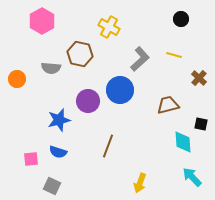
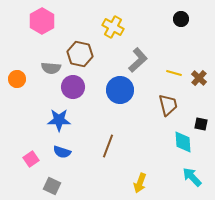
yellow cross: moved 4 px right
yellow line: moved 18 px down
gray L-shape: moved 2 px left, 1 px down
purple circle: moved 15 px left, 14 px up
brown trapezoid: rotated 90 degrees clockwise
blue star: rotated 15 degrees clockwise
blue semicircle: moved 4 px right
pink square: rotated 28 degrees counterclockwise
